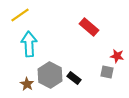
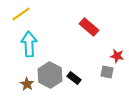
yellow line: moved 1 px right, 1 px up
